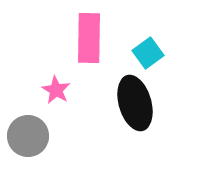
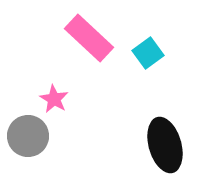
pink rectangle: rotated 48 degrees counterclockwise
pink star: moved 2 px left, 9 px down
black ellipse: moved 30 px right, 42 px down
